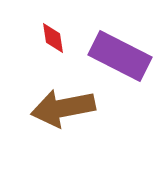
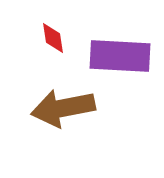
purple rectangle: rotated 24 degrees counterclockwise
